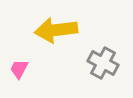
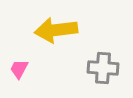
gray cross: moved 5 px down; rotated 24 degrees counterclockwise
